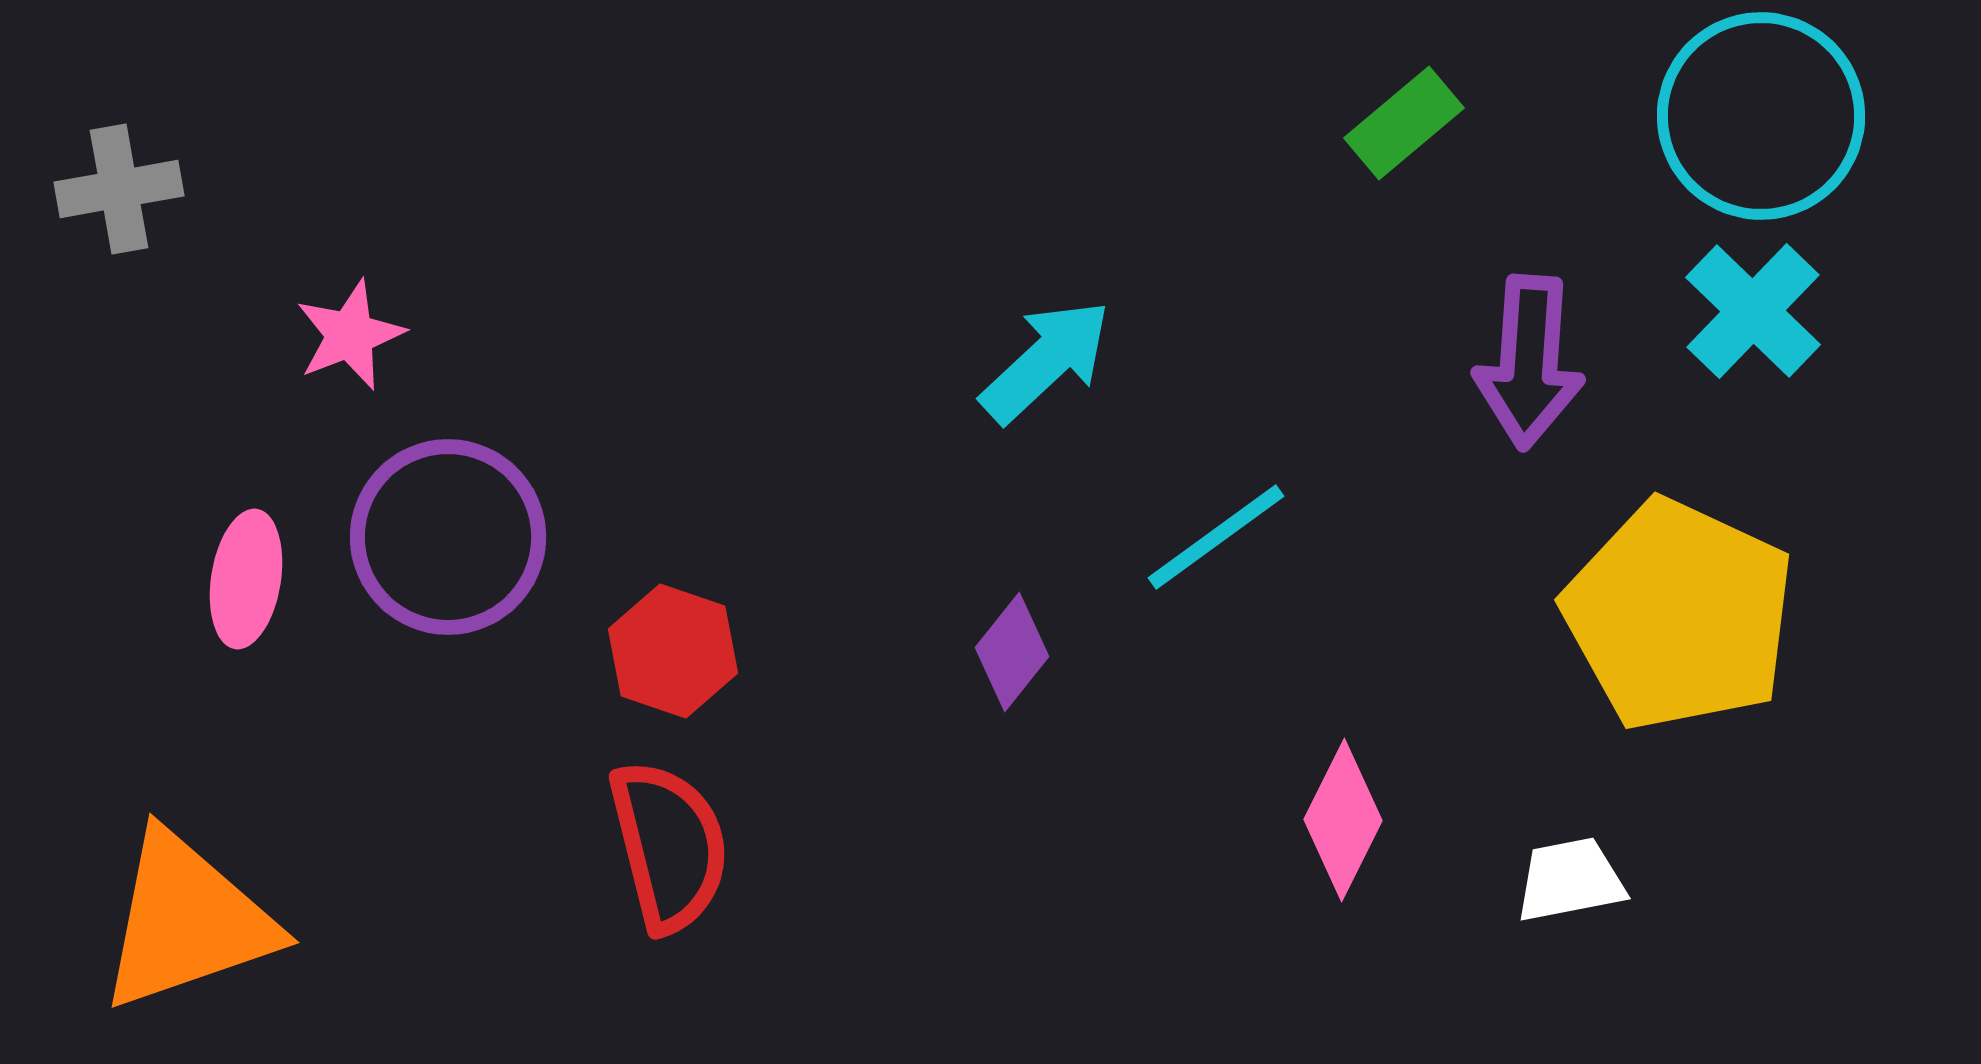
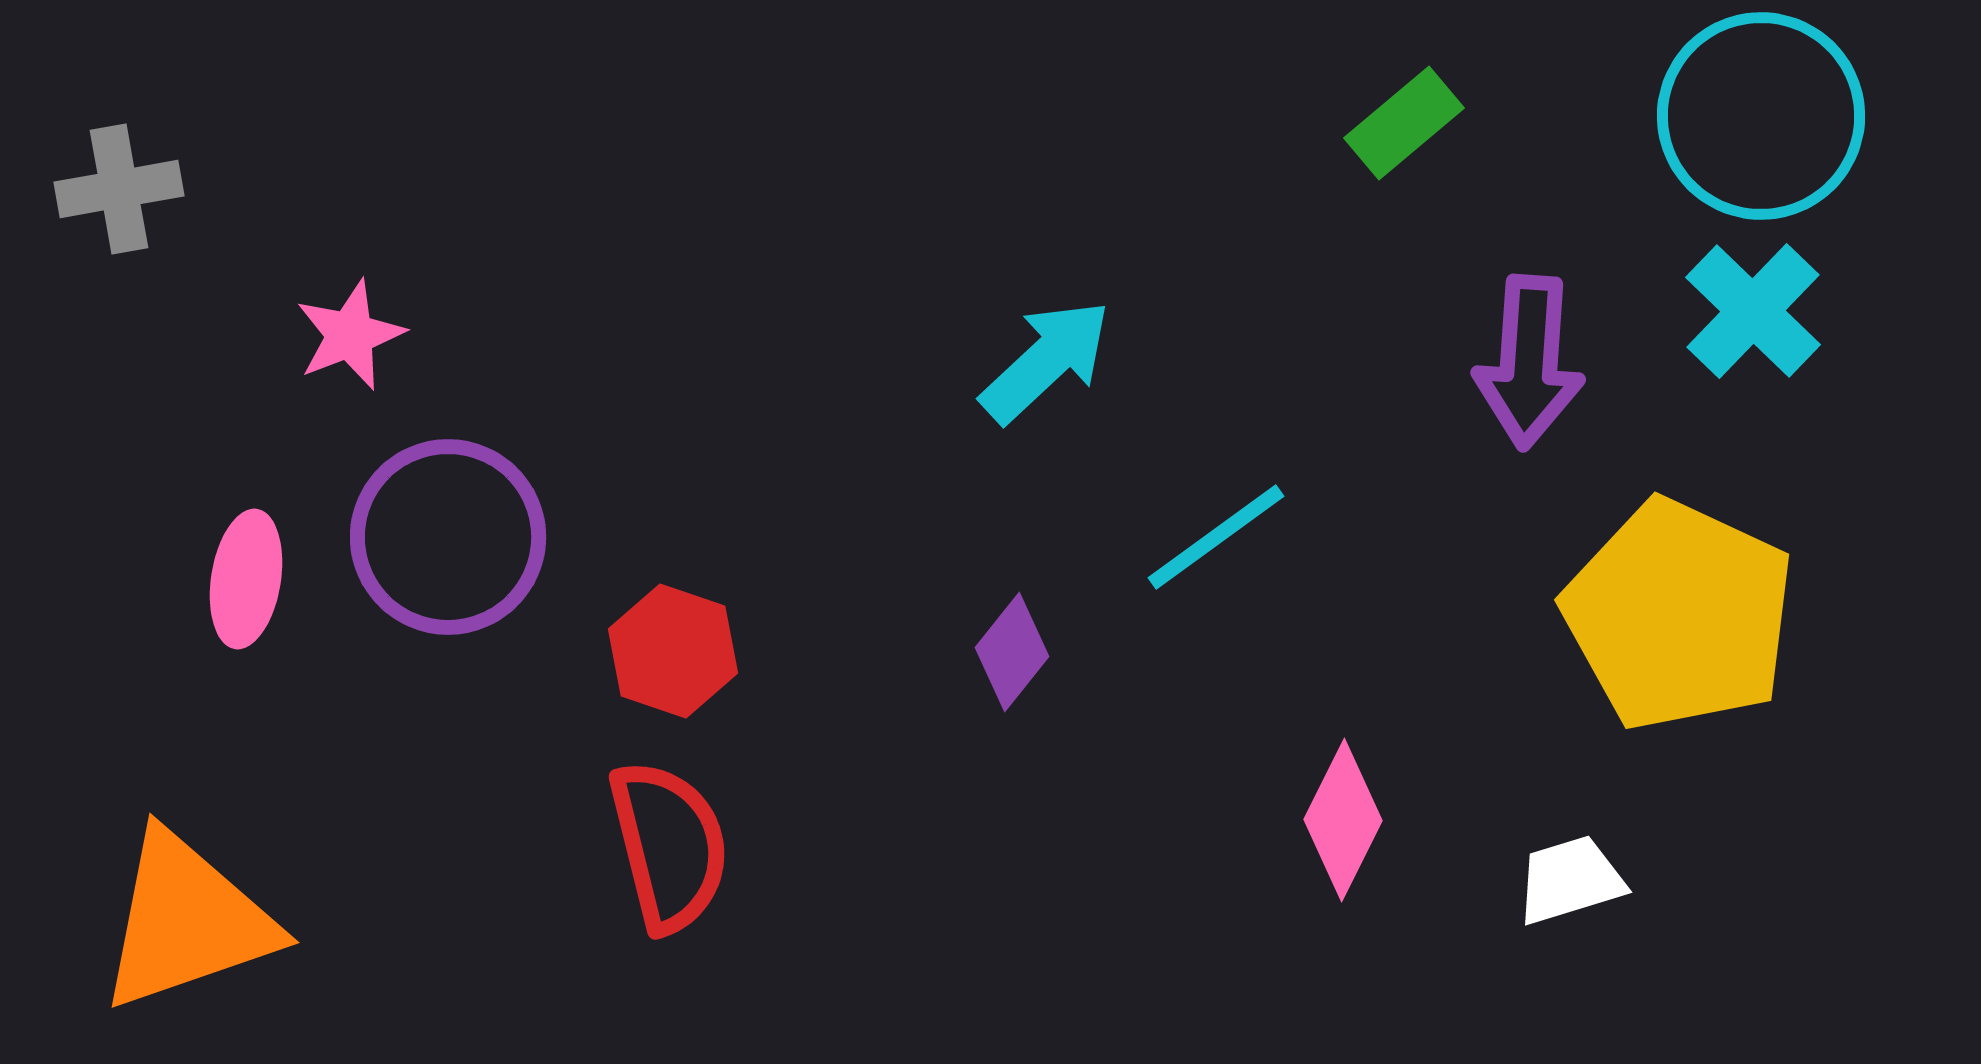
white trapezoid: rotated 6 degrees counterclockwise
